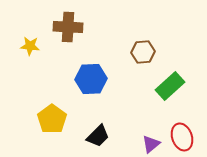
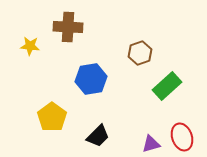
brown hexagon: moved 3 px left, 1 px down; rotated 15 degrees counterclockwise
blue hexagon: rotated 8 degrees counterclockwise
green rectangle: moved 3 px left
yellow pentagon: moved 2 px up
purple triangle: rotated 24 degrees clockwise
